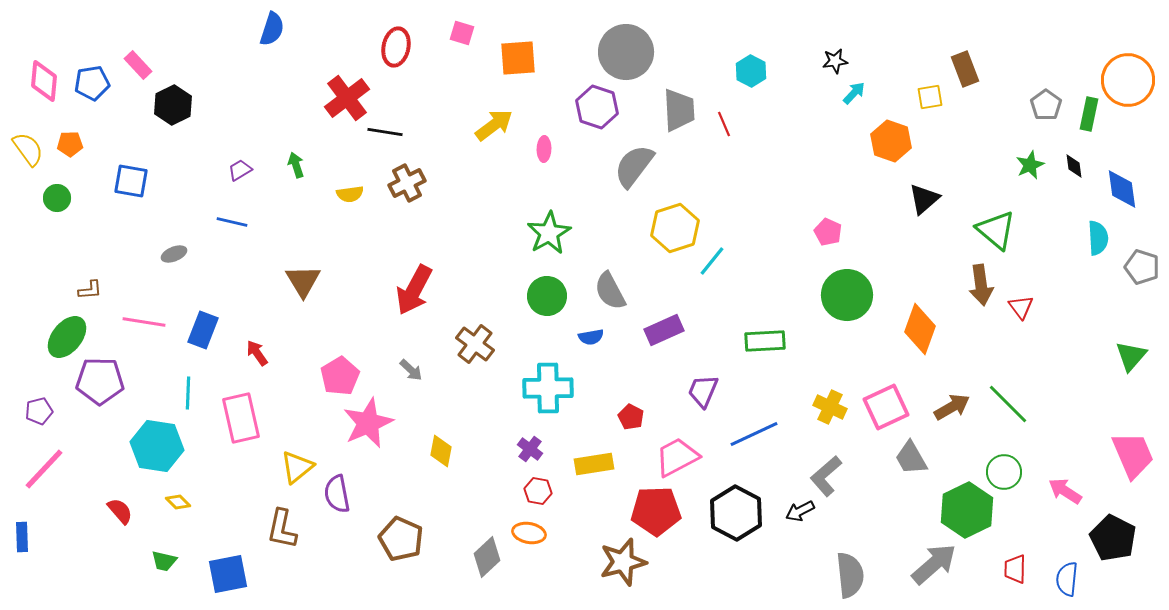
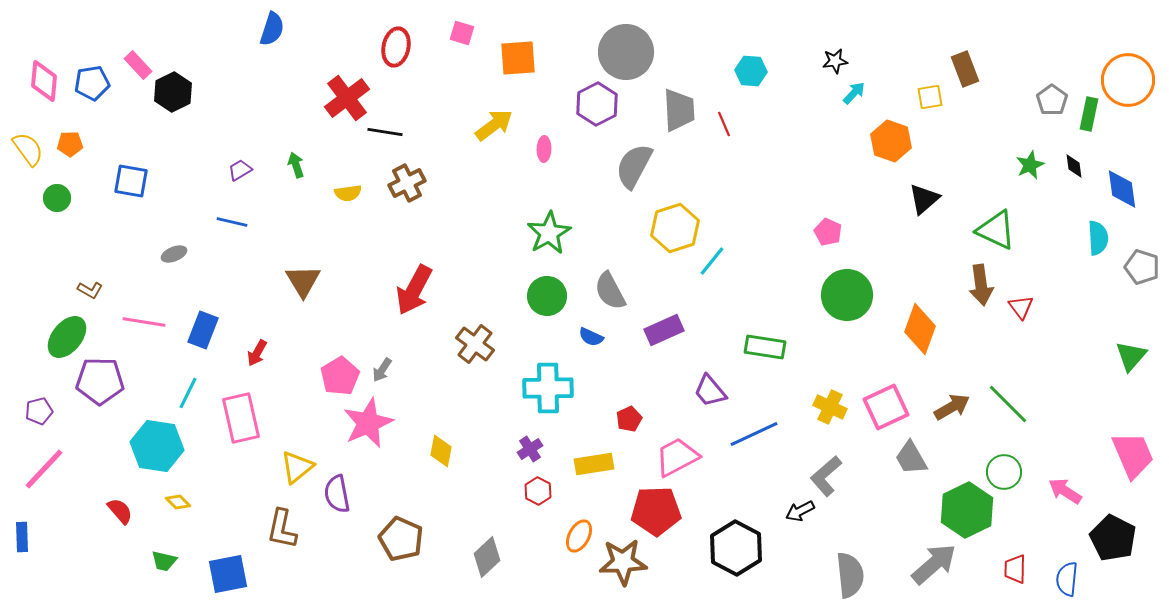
cyan hexagon at (751, 71): rotated 24 degrees counterclockwise
black hexagon at (173, 105): moved 13 px up
gray pentagon at (1046, 105): moved 6 px right, 5 px up
purple hexagon at (597, 107): moved 3 px up; rotated 15 degrees clockwise
gray semicircle at (634, 166): rotated 9 degrees counterclockwise
yellow semicircle at (350, 194): moved 2 px left, 1 px up
green triangle at (996, 230): rotated 15 degrees counterclockwise
brown L-shape at (90, 290): rotated 35 degrees clockwise
blue semicircle at (591, 337): rotated 35 degrees clockwise
green rectangle at (765, 341): moved 6 px down; rotated 12 degrees clockwise
red arrow at (257, 353): rotated 116 degrees counterclockwise
gray arrow at (411, 370): moved 29 px left; rotated 80 degrees clockwise
purple trapezoid at (703, 391): moved 7 px right; rotated 63 degrees counterclockwise
cyan line at (188, 393): rotated 24 degrees clockwise
red pentagon at (631, 417): moved 2 px left, 2 px down; rotated 20 degrees clockwise
purple cross at (530, 449): rotated 20 degrees clockwise
red hexagon at (538, 491): rotated 16 degrees clockwise
black hexagon at (736, 513): moved 35 px down
orange ellipse at (529, 533): moved 50 px right, 3 px down; rotated 72 degrees counterclockwise
brown star at (623, 562): rotated 12 degrees clockwise
